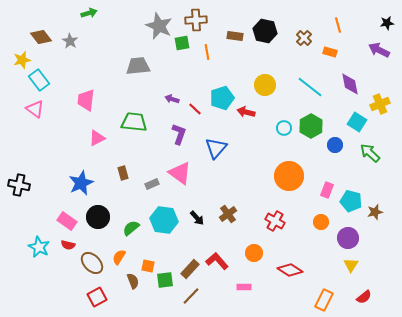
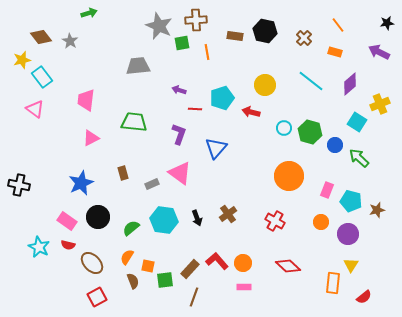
orange line at (338, 25): rotated 21 degrees counterclockwise
purple arrow at (379, 50): moved 2 px down
orange rectangle at (330, 52): moved 5 px right
cyan rectangle at (39, 80): moved 3 px right, 3 px up
purple diamond at (350, 84): rotated 60 degrees clockwise
cyan line at (310, 87): moved 1 px right, 6 px up
purple arrow at (172, 99): moved 7 px right, 9 px up
red line at (195, 109): rotated 40 degrees counterclockwise
red arrow at (246, 112): moved 5 px right
green hexagon at (311, 126): moved 1 px left, 6 px down; rotated 15 degrees counterclockwise
pink triangle at (97, 138): moved 6 px left
green arrow at (370, 153): moved 11 px left, 5 px down
brown star at (375, 212): moved 2 px right, 2 px up
black arrow at (197, 218): rotated 21 degrees clockwise
purple circle at (348, 238): moved 4 px up
orange circle at (254, 253): moved 11 px left, 10 px down
orange semicircle at (119, 257): moved 8 px right
red diamond at (290, 270): moved 2 px left, 4 px up; rotated 10 degrees clockwise
brown line at (191, 296): moved 3 px right, 1 px down; rotated 24 degrees counterclockwise
orange rectangle at (324, 300): moved 9 px right, 17 px up; rotated 20 degrees counterclockwise
